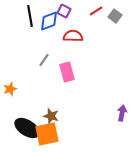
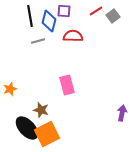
purple square: rotated 24 degrees counterclockwise
gray square: moved 2 px left; rotated 16 degrees clockwise
blue diamond: rotated 55 degrees counterclockwise
gray line: moved 6 px left, 19 px up; rotated 40 degrees clockwise
pink rectangle: moved 13 px down
brown star: moved 10 px left, 6 px up
black ellipse: rotated 15 degrees clockwise
orange square: rotated 15 degrees counterclockwise
